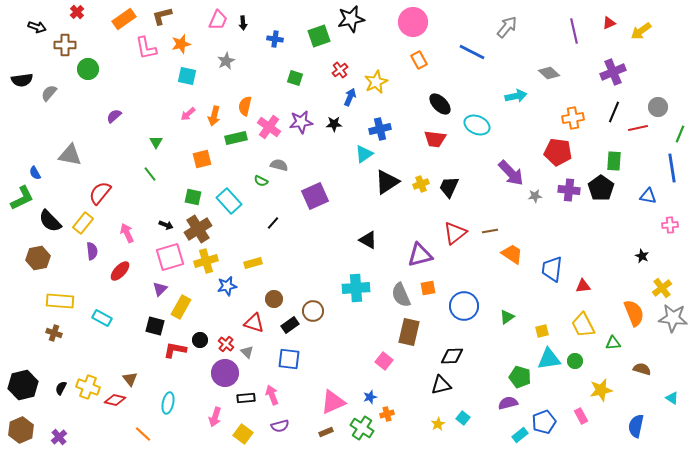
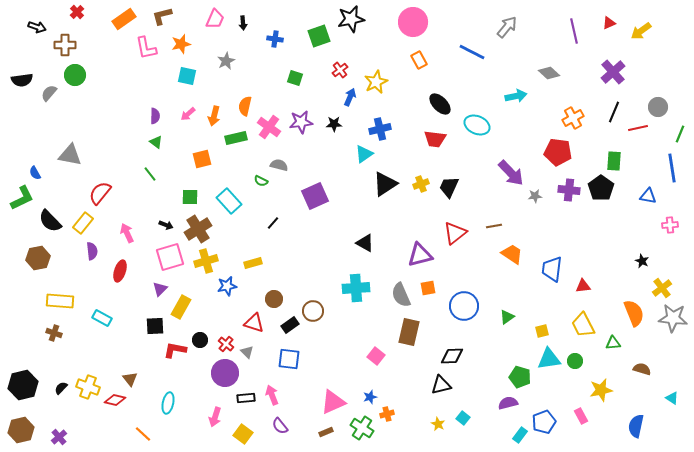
pink trapezoid at (218, 20): moved 3 px left, 1 px up
green circle at (88, 69): moved 13 px left, 6 px down
purple cross at (613, 72): rotated 20 degrees counterclockwise
purple semicircle at (114, 116): moved 41 px right; rotated 133 degrees clockwise
orange cross at (573, 118): rotated 20 degrees counterclockwise
green triangle at (156, 142): rotated 24 degrees counterclockwise
black triangle at (387, 182): moved 2 px left, 2 px down
green square at (193, 197): moved 3 px left; rotated 12 degrees counterclockwise
brown line at (490, 231): moved 4 px right, 5 px up
black triangle at (368, 240): moved 3 px left, 3 px down
black star at (642, 256): moved 5 px down
red ellipse at (120, 271): rotated 25 degrees counterclockwise
black square at (155, 326): rotated 18 degrees counterclockwise
pink square at (384, 361): moved 8 px left, 5 px up
black semicircle at (61, 388): rotated 16 degrees clockwise
yellow star at (438, 424): rotated 16 degrees counterclockwise
purple semicircle at (280, 426): rotated 66 degrees clockwise
brown hexagon at (21, 430): rotated 10 degrees clockwise
cyan rectangle at (520, 435): rotated 14 degrees counterclockwise
